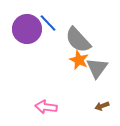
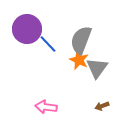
blue line: moved 21 px down
gray semicircle: moved 3 px right; rotated 64 degrees clockwise
